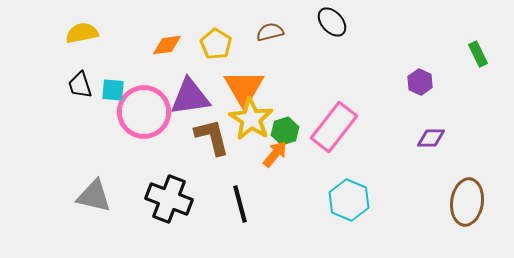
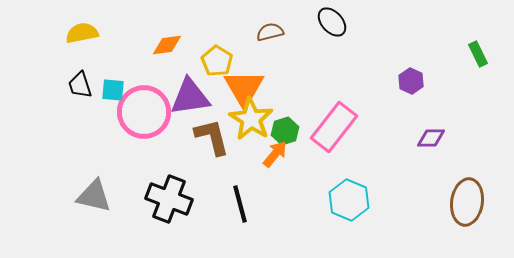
yellow pentagon: moved 1 px right, 17 px down
purple hexagon: moved 9 px left, 1 px up
